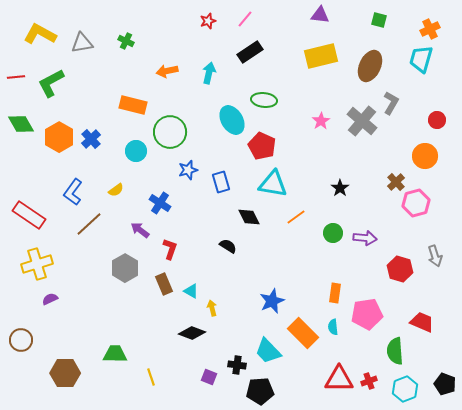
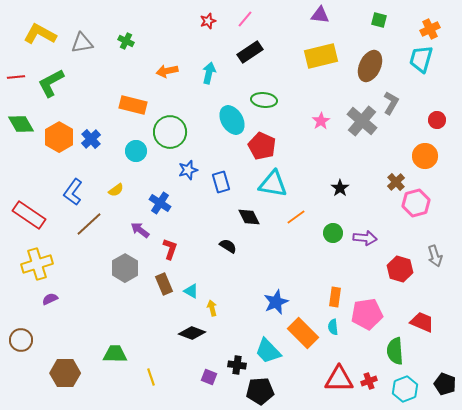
orange rectangle at (335, 293): moved 4 px down
blue star at (272, 301): moved 4 px right, 1 px down
